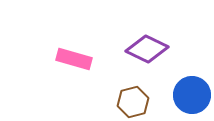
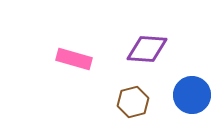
purple diamond: rotated 21 degrees counterclockwise
